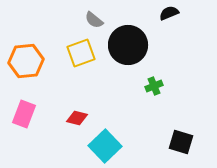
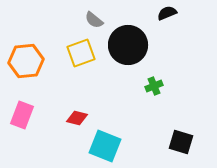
black semicircle: moved 2 px left
pink rectangle: moved 2 px left, 1 px down
cyan square: rotated 24 degrees counterclockwise
